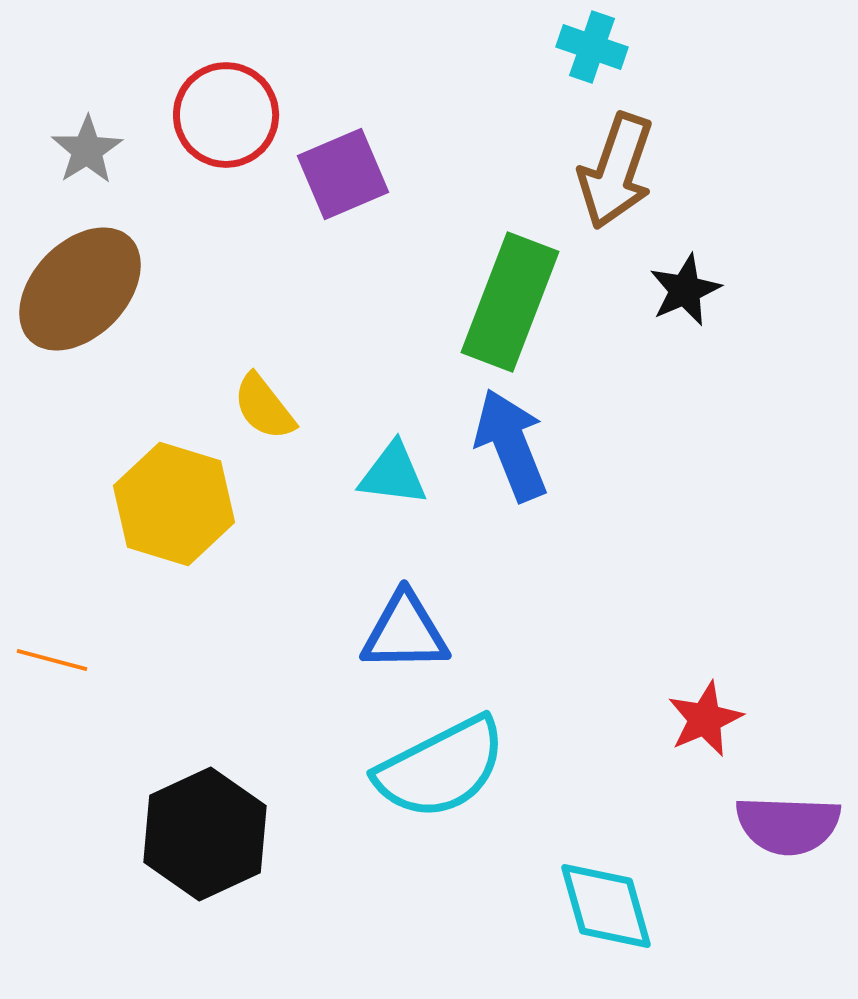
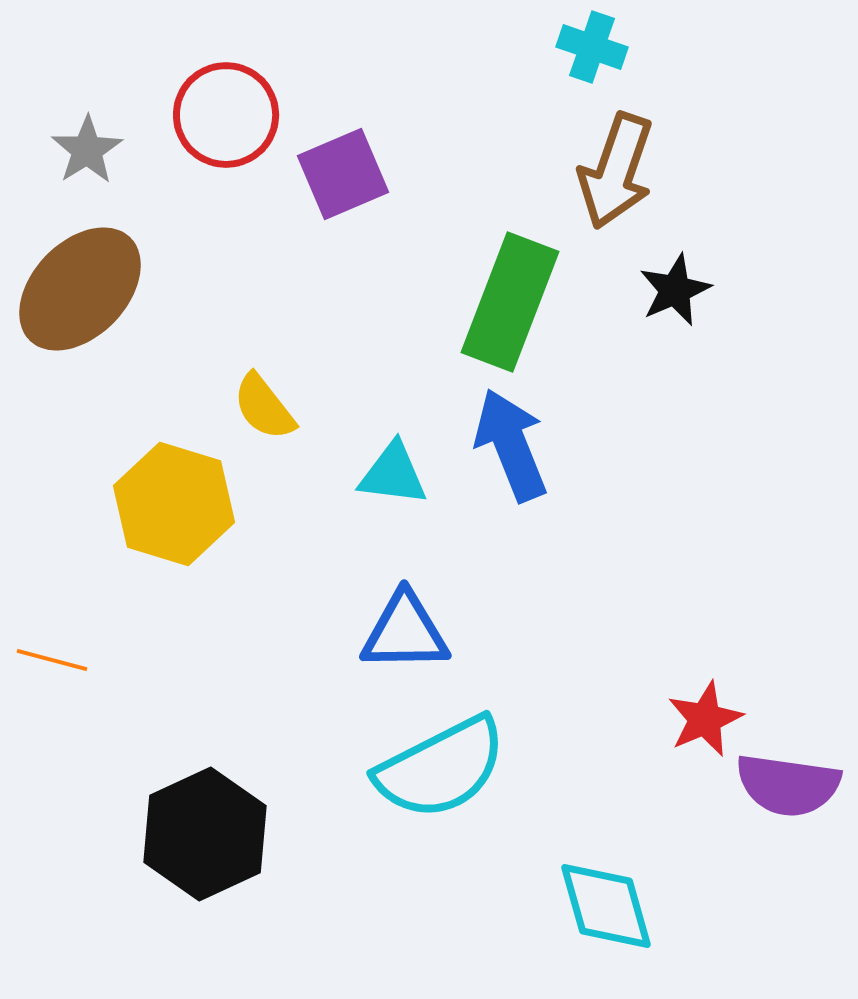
black star: moved 10 px left
purple semicircle: moved 40 px up; rotated 6 degrees clockwise
